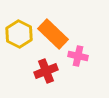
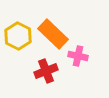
yellow hexagon: moved 1 px left, 2 px down
